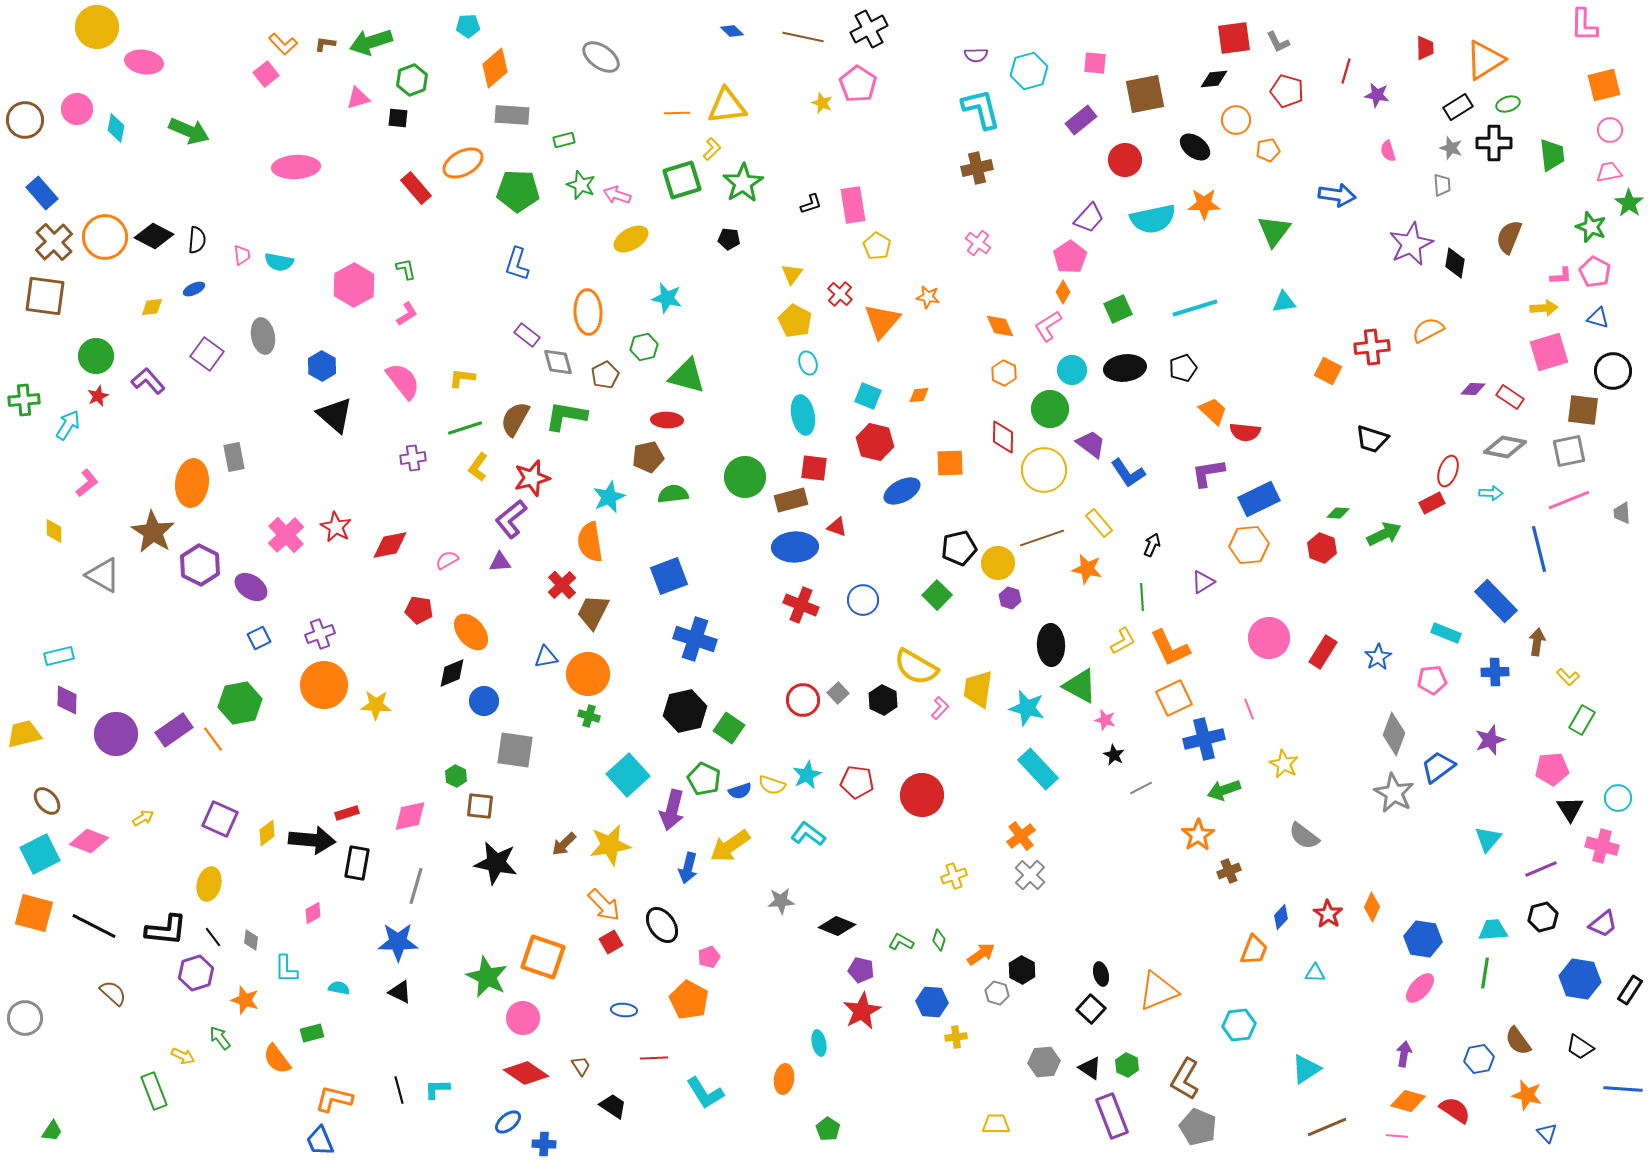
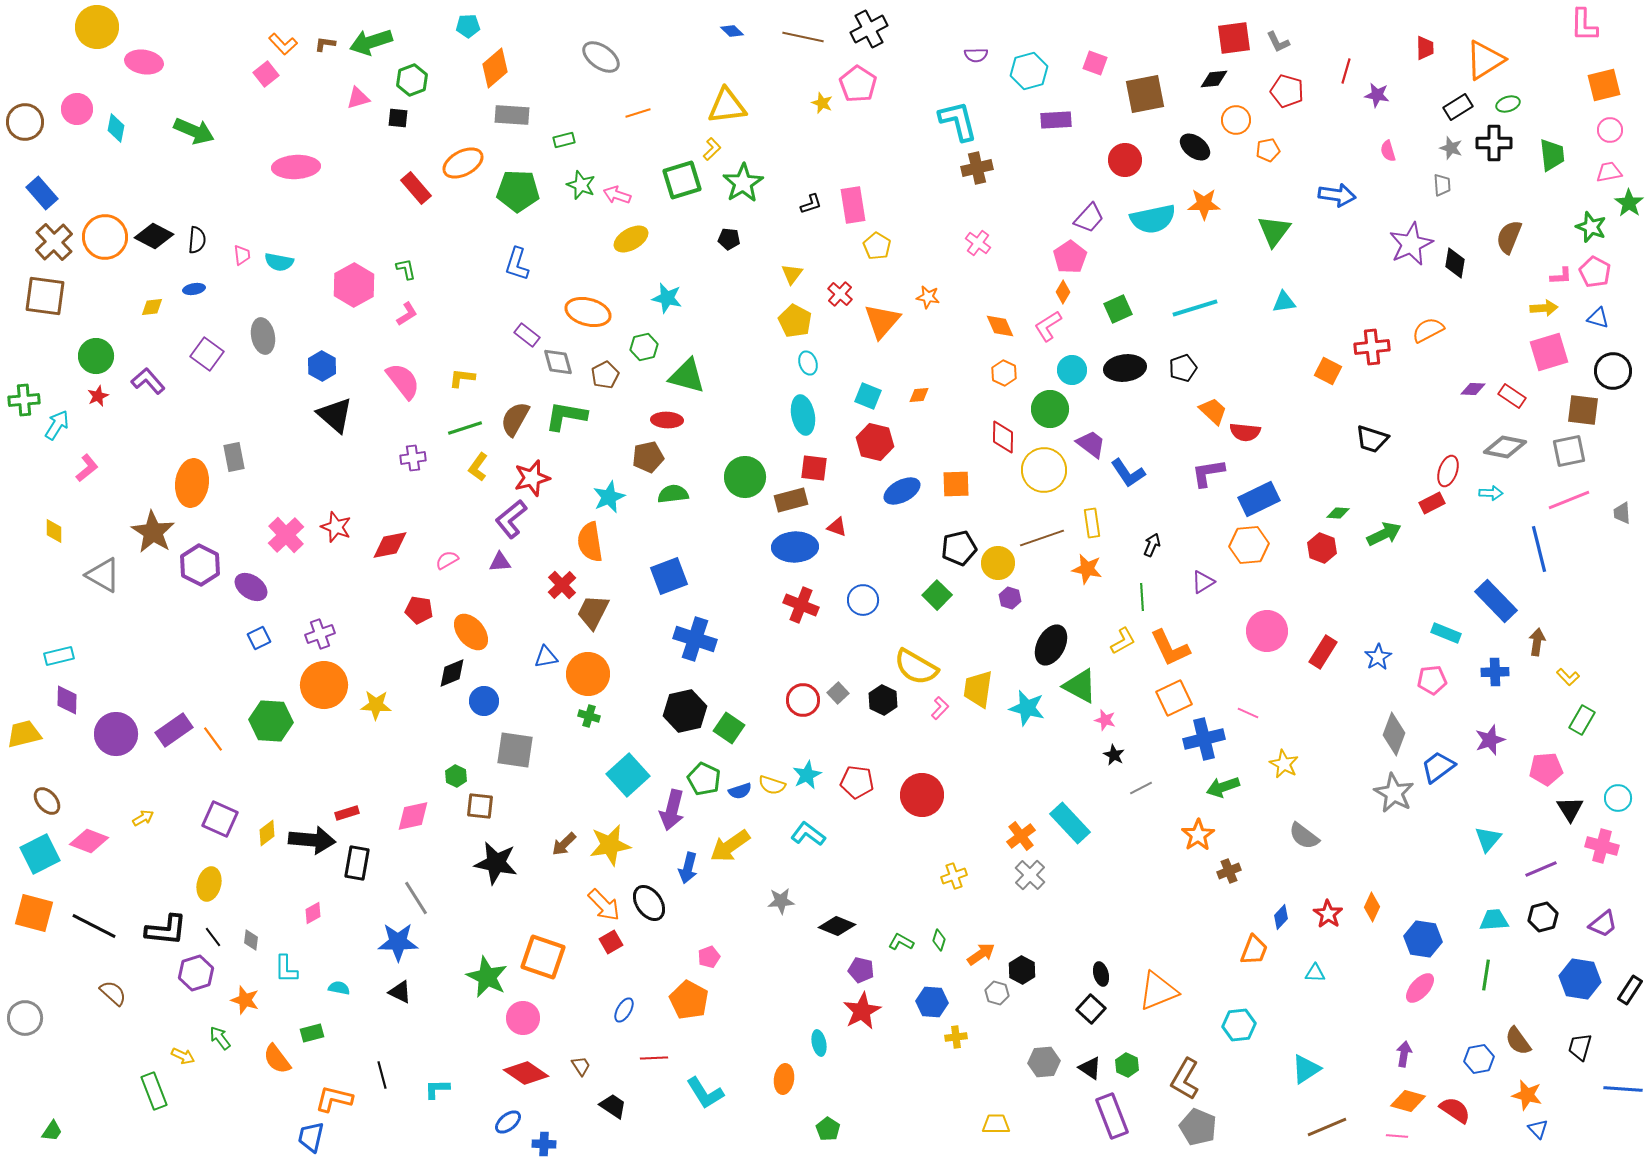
pink square at (1095, 63): rotated 15 degrees clockwise
cyan L-shape at (981, 109): moved 23 px left, 12 px down
orange line at (677, 113): moved 39 px left; rotated 15 degrees counterclockwise
brown circle at (25, 120): moved 2 px down
purple rectangle at (1081, 120): moved 25 px left; rotated 36 degrees clockwise
green arrow at (189, 131): moved 5 px right
blue ellipse at (194, 289): rotated 15 degrees clockwise
orange ellipse at (588, 312): rotated 72 degrees counterclockwise
red rectangle at (1510, 397): moved 2 px right, 1 px up
cyan arrow at (68, 425): moved 11 px left
orange square at (950, 463): moved 6 px right, 21 px down
pink L-shape at (87, 483): moved 15 px up
yellow rectangle at (1099, 523): moved 7 px left; rotated 32 degrees clockwise
red star at (336, 527): rotated 8 degrees counterclockwise
pink circle at (1269, 638): moved 2 px left, 7 px up
black ellipse at (1051, 645): rotated 30 degrees clockwise
green hexagon at (240, 703): moved 31 px right, 18 px down; rotated 15 degrees clockwise
pink line at (1249, 709): moved 1 px left, 4 px down; rotated 45 degrees counterclockwise
cyan rectangle at (1038, 769): moved 32 px right, 54 px down
pink pentagon at (1552, 769): moved 6 px left
green arrow at (1224, 790): moved 1 px left, 3 px up
pink diamond at (410, 816): moved 3 px right
gray line at (416, 886): moved 12 px down; rotated 48 degrees counterclockwise
black ellipse at (662, 925): moved 13 px left, 22 px up
cyan trapezoid at (1493, 930): moved 1 px right, 10 px up
green line at (1485, 973): moved 1 px right, 2 px down
blue ellipse at (624, 1010): rotated 65 degrees counterclockwise
black trapezoid at (1580, 1047): rotated 72 degrees clockwise
black line at (399, 1090): moved 17 px left, 15 px up
blue triangle at (1547, 1133): moved 9 px left, 4 px up
blue trapezoid at (320, 1141): moved 9 px left, 4 px up; rotated 36 degrees clockwise
